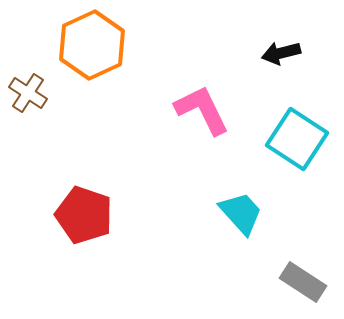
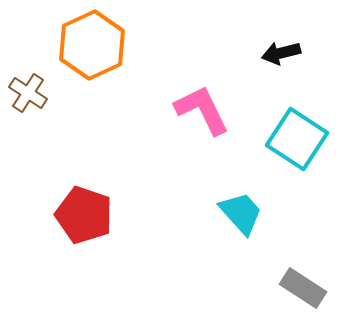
gray rectangle: moved 6 px down
